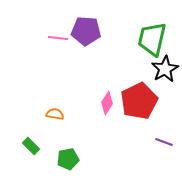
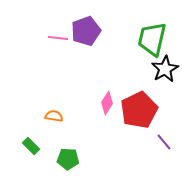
purple pentagon: rotated 24 degrees counterclockwise
red pentagon: moved 9 px down
orange semicircle: moved 1 px left, 2 px down
purple line: rotated 30 degrees clockwise
green pentagon: rotated 15 degrees clockwise
